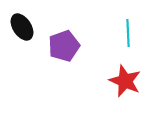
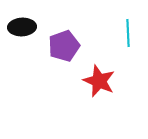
black ellipse: rotated 60 degrees counterclockwise
red star: moved 26 px left
